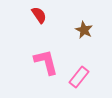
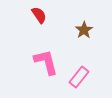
brown star: rotated 12 degrees clockwise
